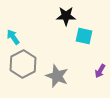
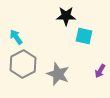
cyan arrow: moved 3 px right
gray star: moved 1 px right, 2 px up
